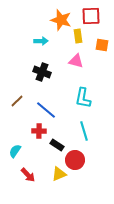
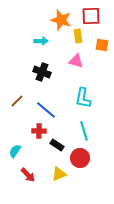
red circle: moved 5 px right, 2 px up
